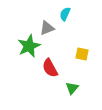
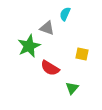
gray triangle: rotated 42 degrees clockwise
red semicircle: rotated 30 degrees counterclockwise
